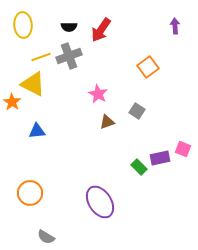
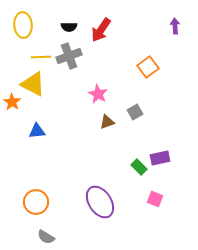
yellow line: rotated 18 degrees clockwise
gray square: moved 2 px left, 1 px down; rotated 28 degrees clockwise
pink square: moved 28 px left, 50 px down
orange circle: moved 6 px right, 9 px down
